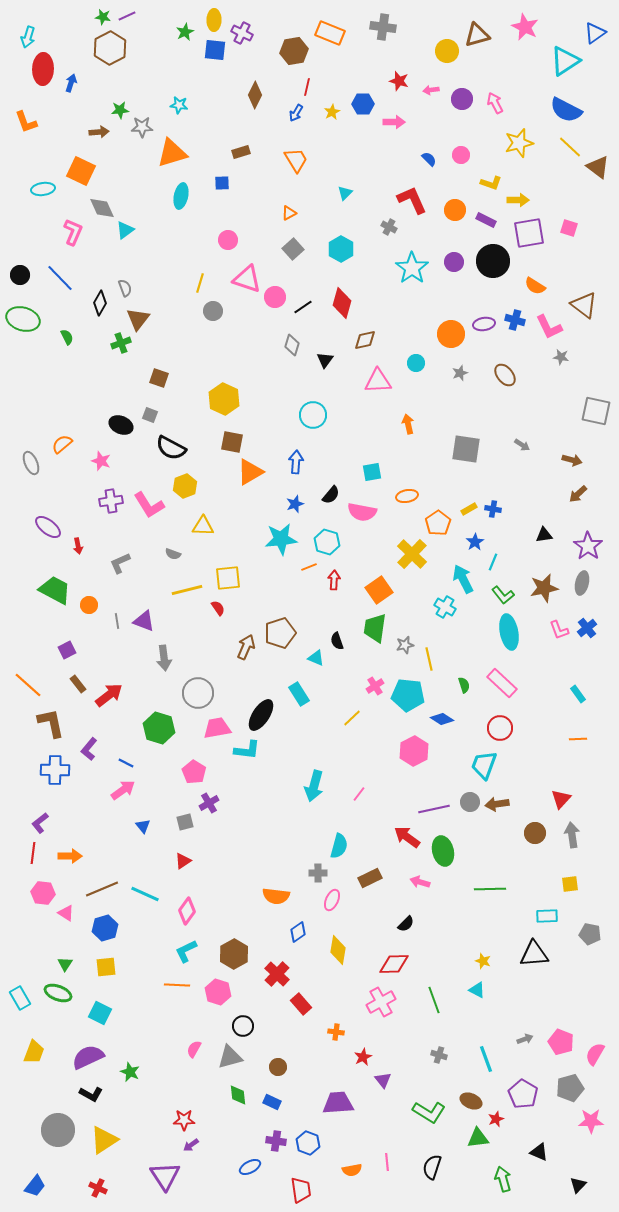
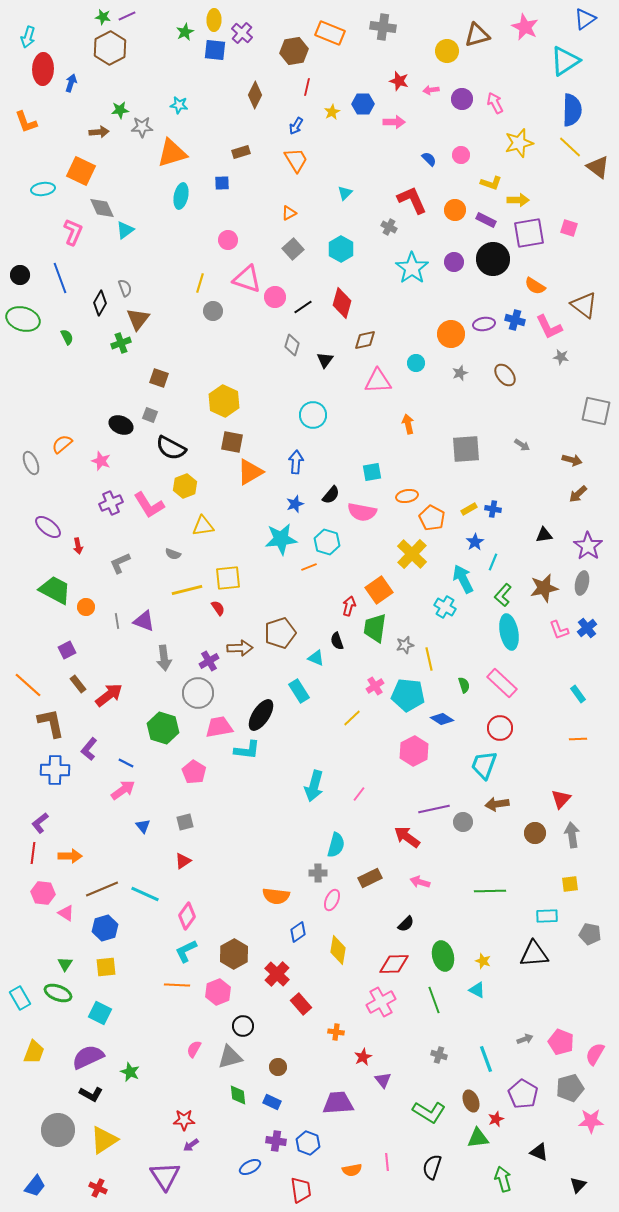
purple cross at (242, 33): rotated 15 degrees clockwise
blue triangle at (595, 33): moved 10 px left, 14 px up
blue semicircle at (566, 110): moved 6 px right; rotated 116 degrees counterclockwise
blue arrow at (296, 113): moved 13 px down
black circle at (493, 261): moved 2 px up
blue line at (60, 278): rotated 24 degrees clockwise
yellow hexagon at (224, 399): moved 2 px down
gray square at (466, 449): rotated 12 degrees counterclockwise
purple cross at (111, 501): moved 2 px down; rotated 15 degrees counterclockwise
orange pentagon at (438, 523): moved 6 px left, 5 px up; rotated 10 degrees counterclockwise
yellow triangle at (203, 526): rotated 10 degrees counterclockwise
red arrow at (334, 580): moved 15 px right, 26 px down; rotated 12 degrees clockwise
green L-shape at (503, 595): rotated 80 degrees clockwise
orange circle at (89, 605): moved 3 px left, 2 px down
brown arrow at (246, 647): moved 6 px left, 1 px down; rotated 65 degrees clockwise
cyan rectangle at (299, 694): moved 3 px up
green hexagon at (159, 728): moved 4 px right
pink trapezoid at (217, 728): moved 2 px right, 1 px up
gray circle at (470, 802): moved 7 px left, 20 px down
purple cross at (209, 803): moved 142 px up
cyan semicircle at (339, 846): moved 3 px left, 1 px up
green ellipse at (443, 851): moved 105 px down
green line at (490, 889): moved 2 px down
pink diamond at (187, 911): moved 5 px down
pink hexagon at (218, 992): rotated 20 degrees clockwise
brown ellipse at (471, 1101): rotated 45 degrees clockwise
